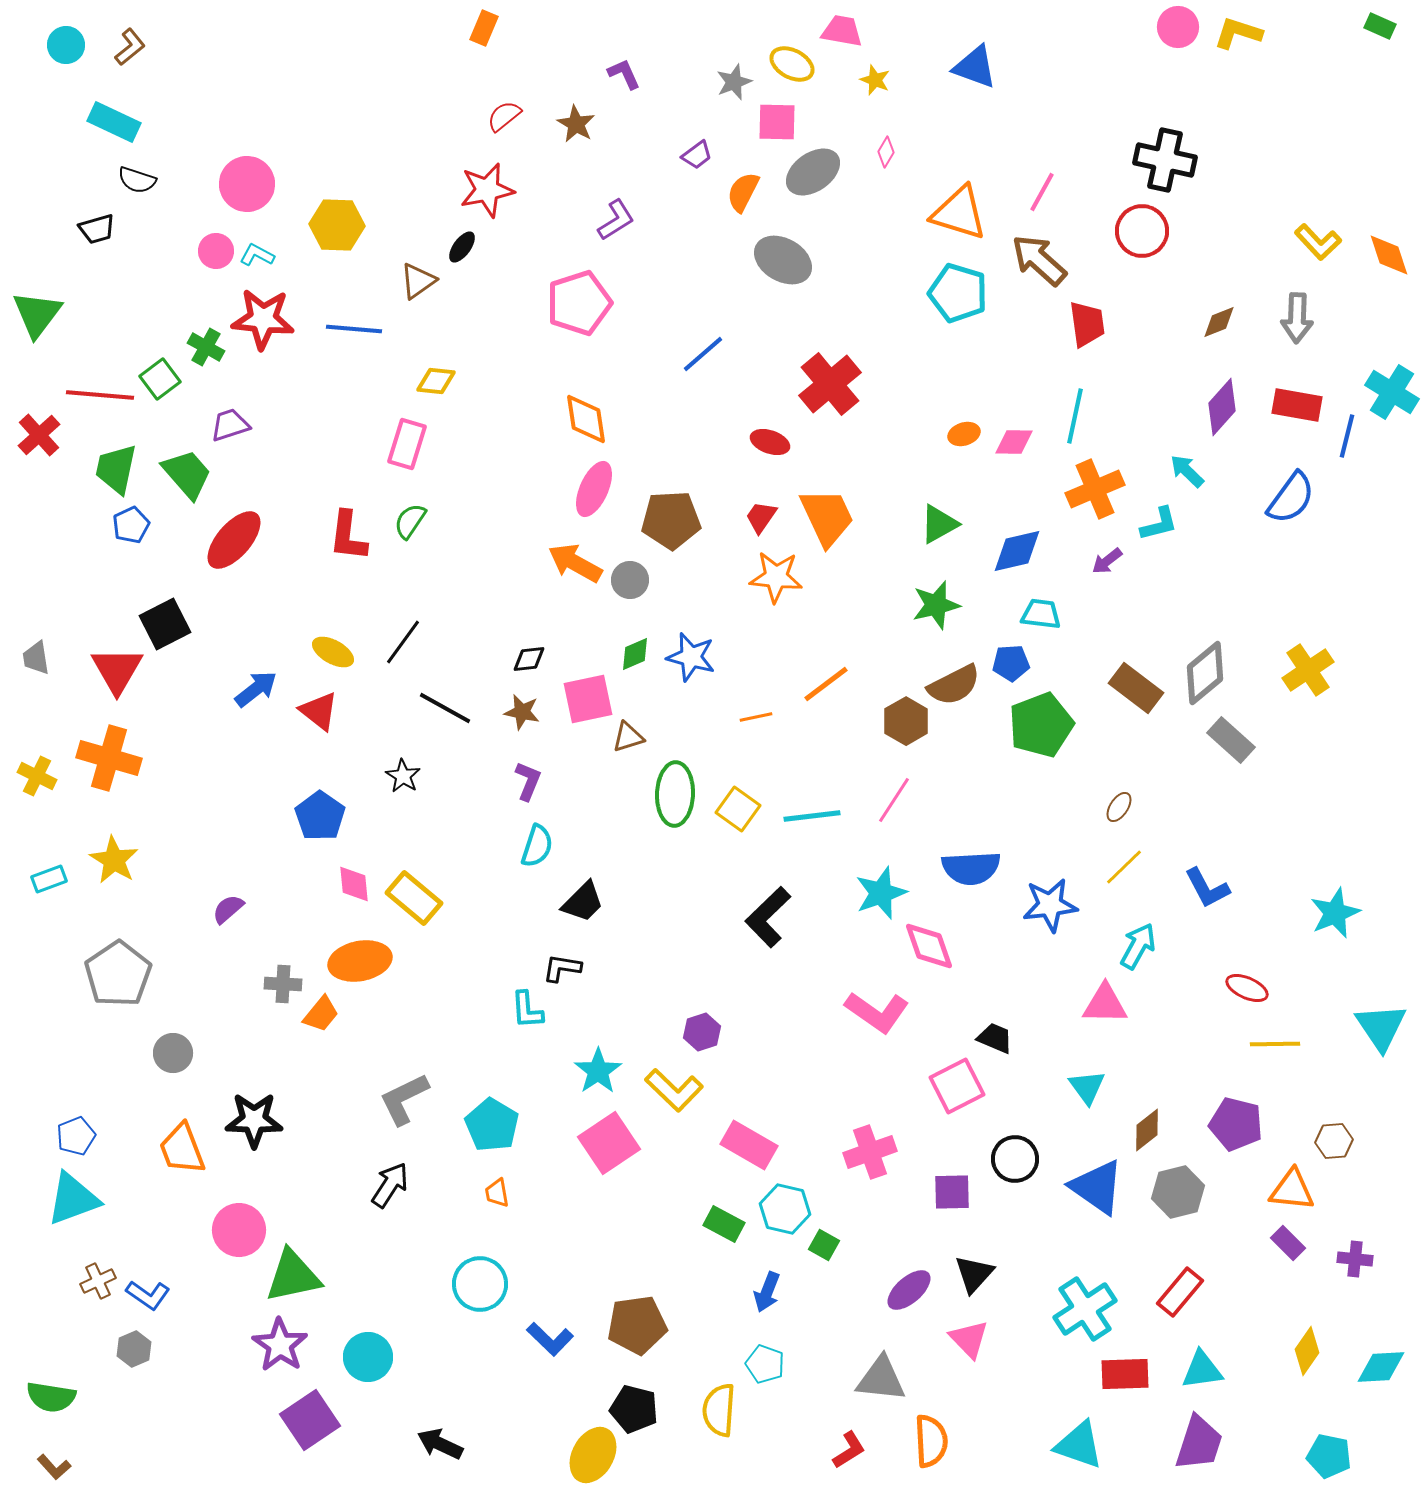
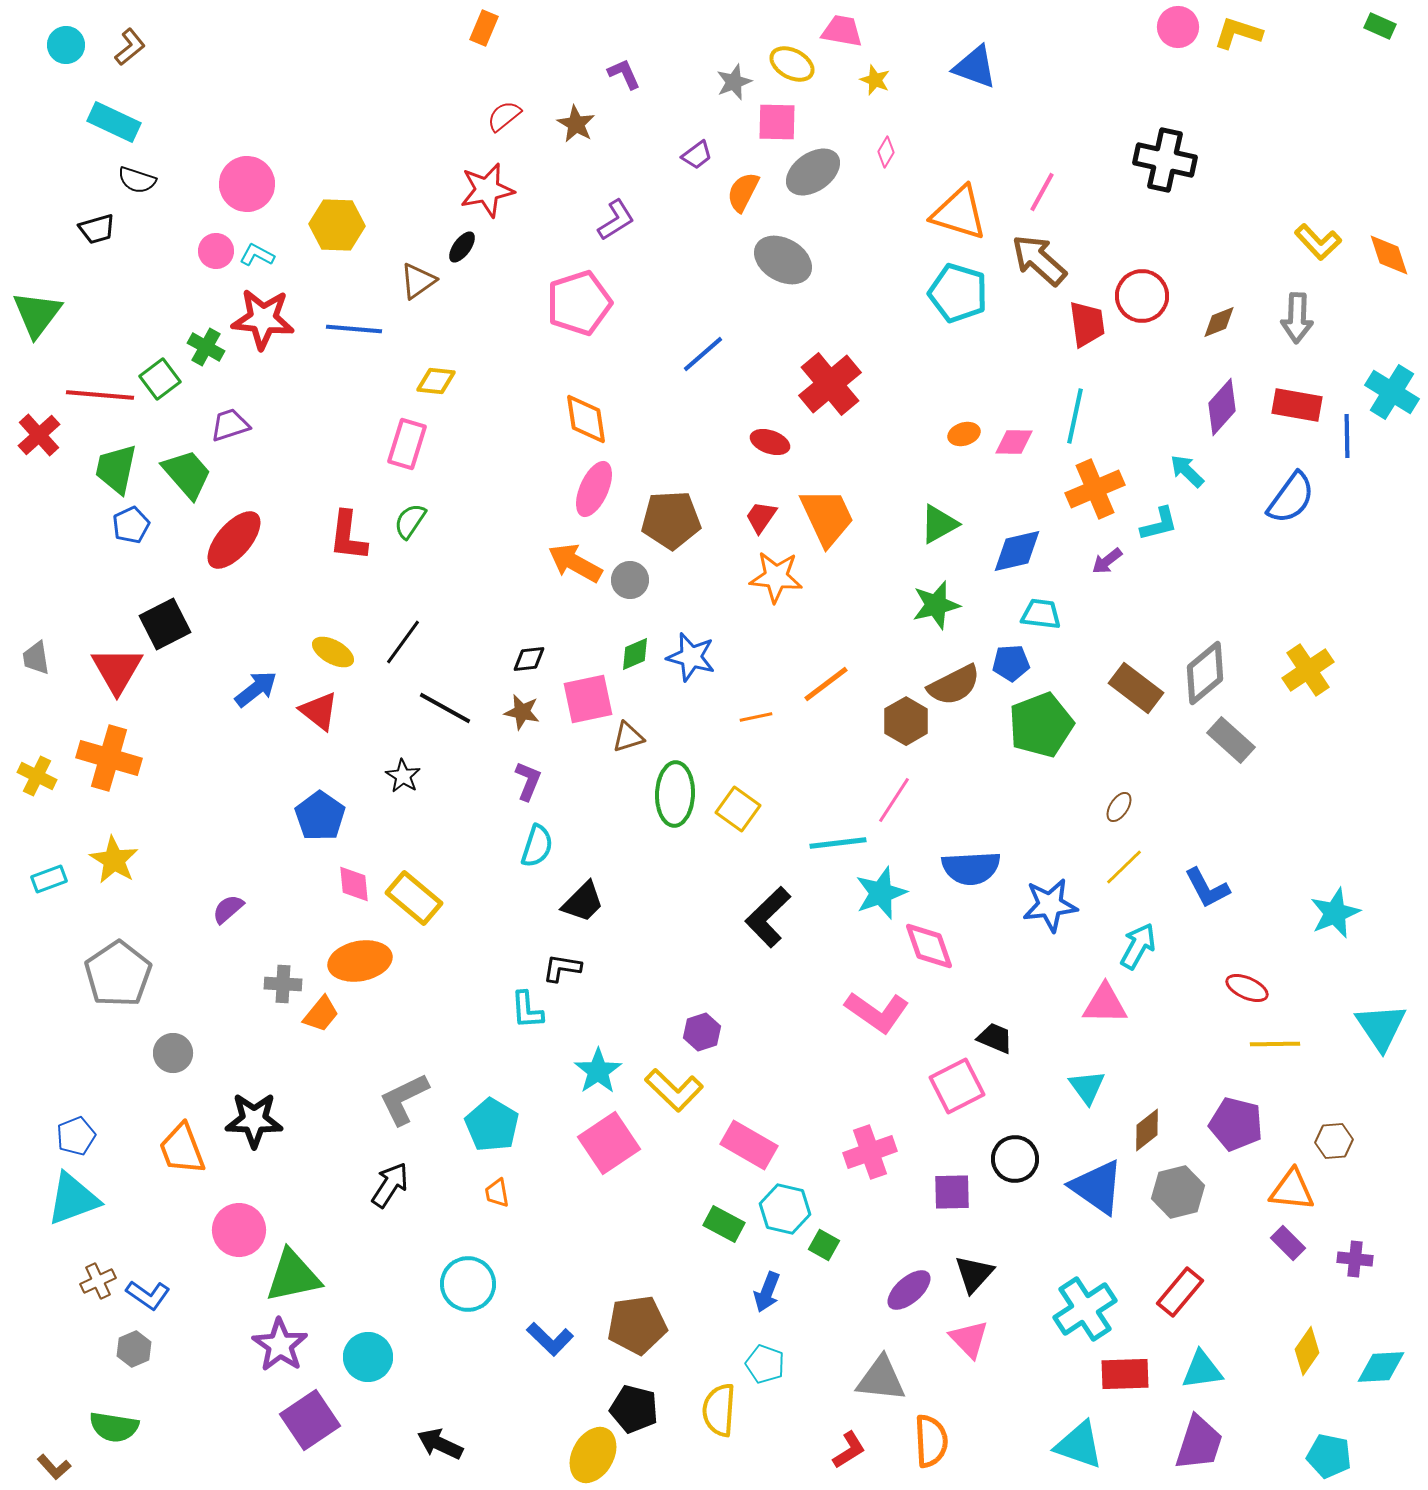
red circle at (1142, 231): moved 65 px down
blue line at (1347, 436): rotated 15 degrees counterclockwise
cyan line at (812, 816): moved 26 px right, 27 px down
cyan circle at (480, 1284): moved 12 px left
green semicircle at (51, 1397): moved 63 px right, 30 px down
